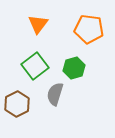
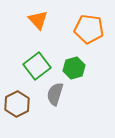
orange triangle: moved 4 px up; rotated 20 degrees counterclockwise
green square: moved 2 px right
